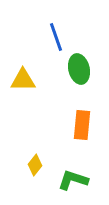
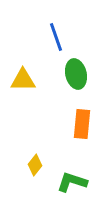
green ellipse: moved 3 px left, 5 px down
orange rectangle: moved 1 px up
green L-shape: moved 1 px left, 2 px down
